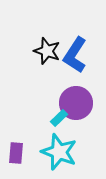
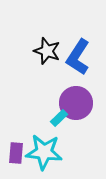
blue L-shape: moved 3 px right, 2 px down
cyan star: moved 15 px left; rotated 15 degrees counterclockwise
